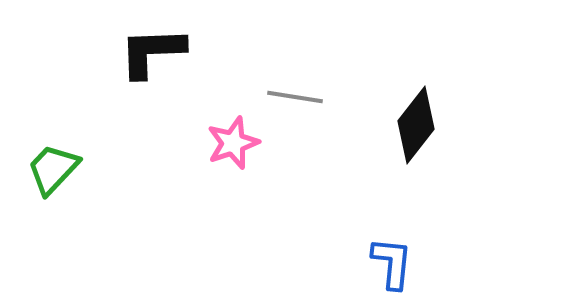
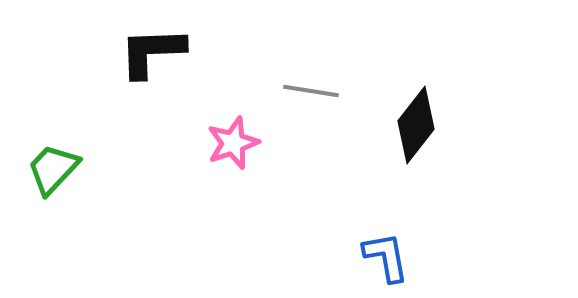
gray line: moved 16 px right, 6 px up
blue L-shape: moved 6 px left, 6 px up; rotated 16 degrees counterclockwise
